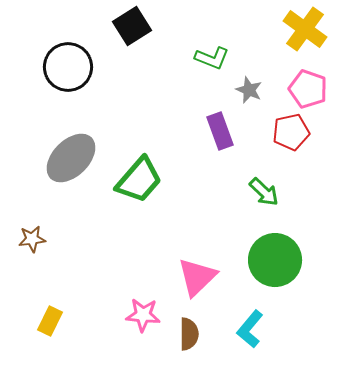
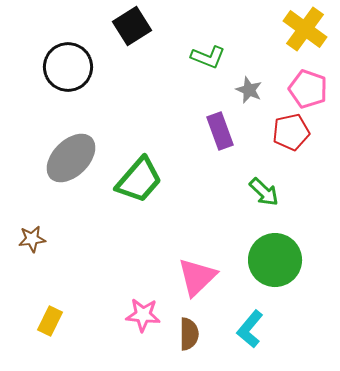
green L-shape: moved 4 px left, 1 px up
